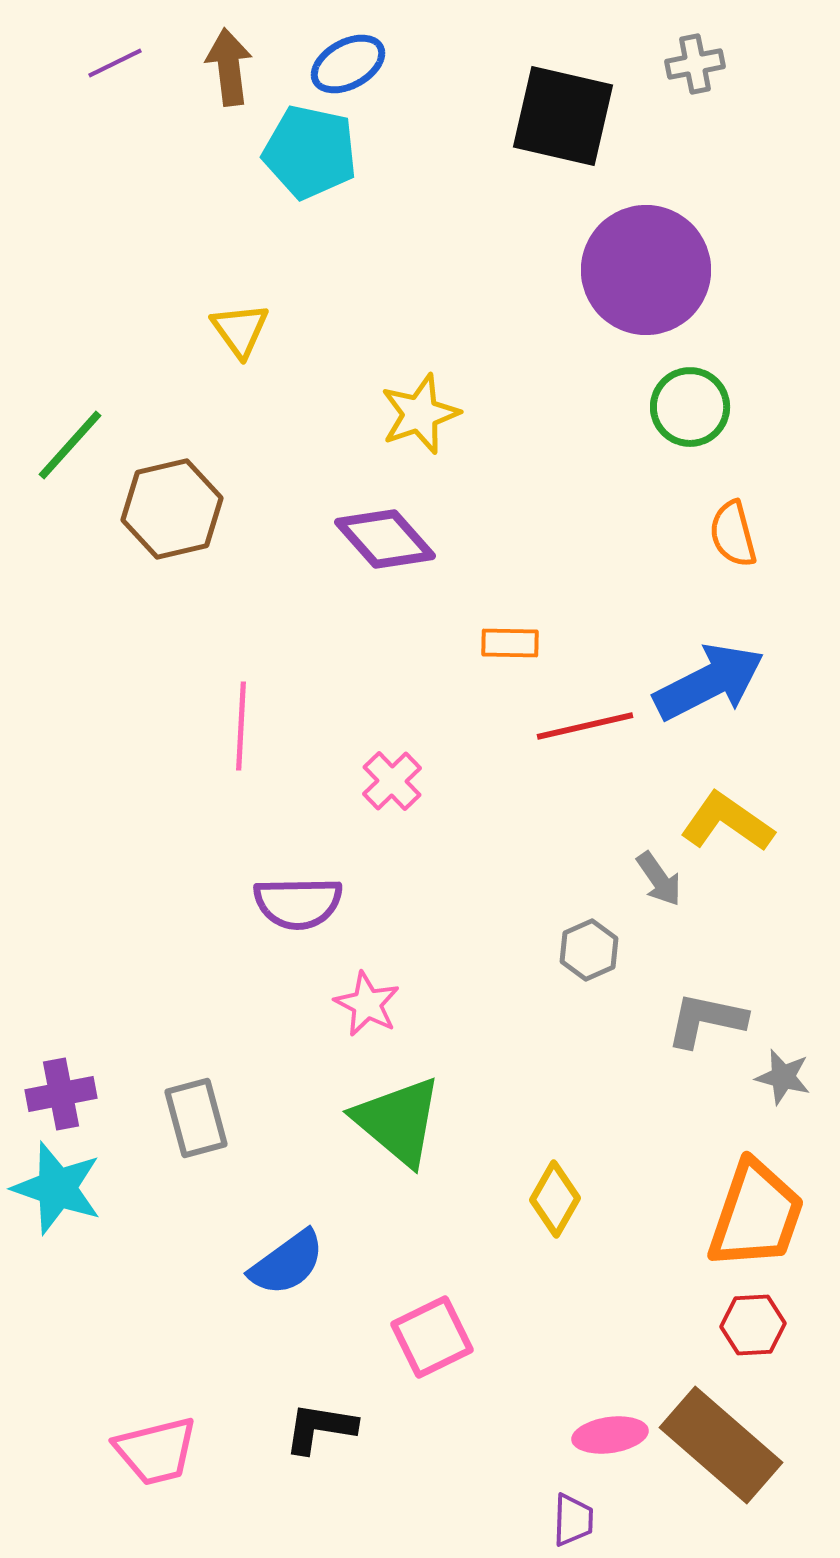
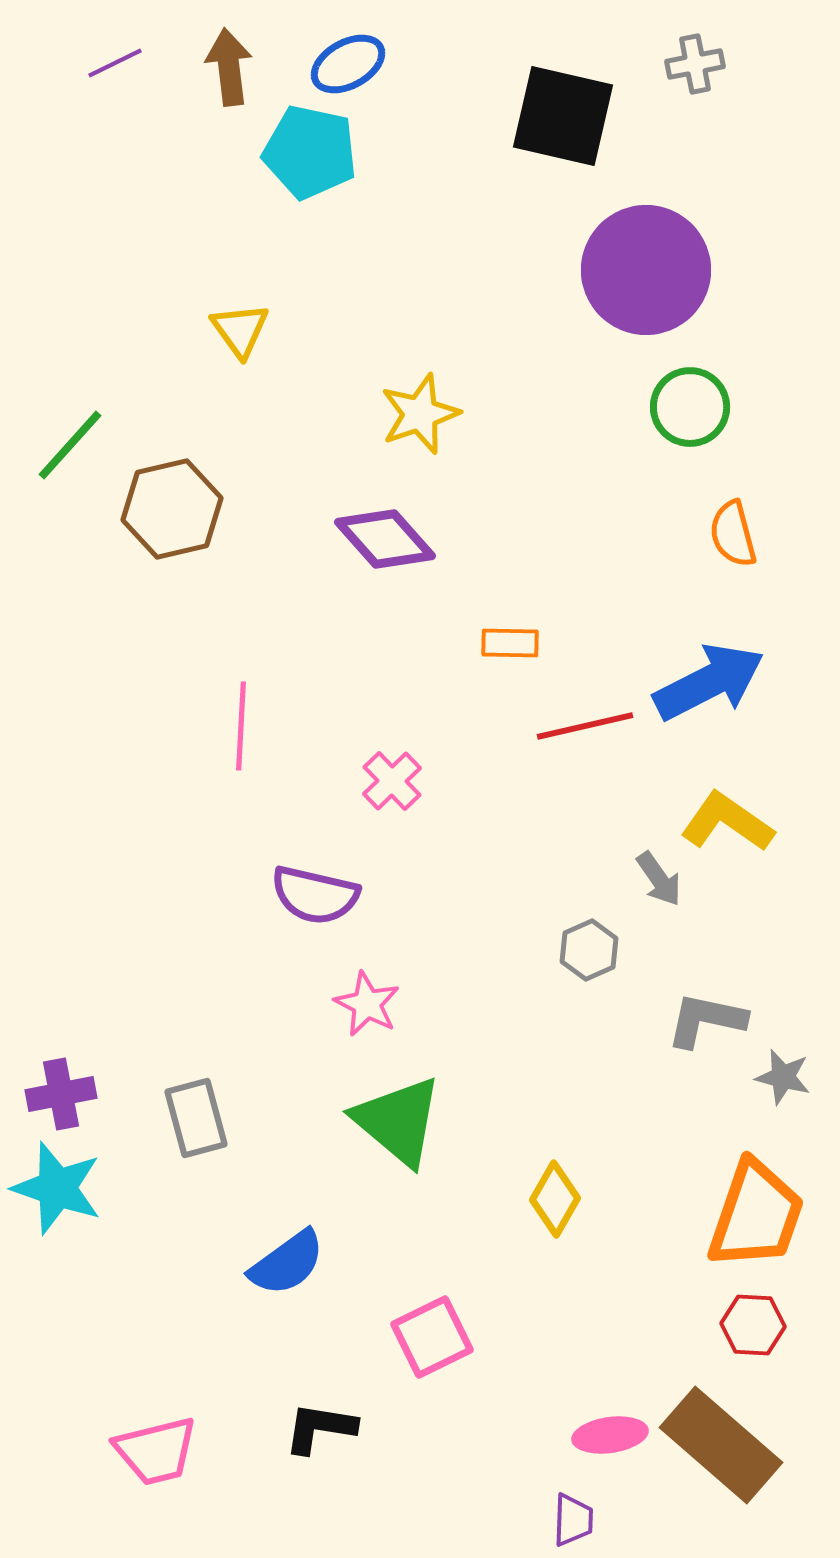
purple semicircle: moved 17 px right, 8 px up; rotated 14 degrees clockwise
red hexagon: rotated 6 degrees clockwise
